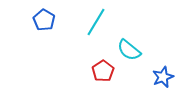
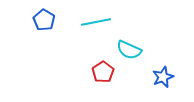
cyan line: rotated 48 degrees clockwise
cyan semicircle: rotated 15 degrees counterclockwise
red pentagon: moved 1 px down
